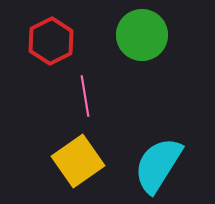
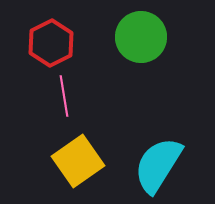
green circle: moved 1 px left, 2 px down
red hexagon: moved 2 px down
pink line: moved 21 px left
